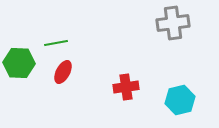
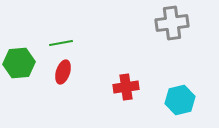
gray cross: moved 1 px left
green line: moved 5 px right
green hexagon: rotated 8 degrees counterclockwise
red ellipse: rotated 10 degrees counterclockwise
